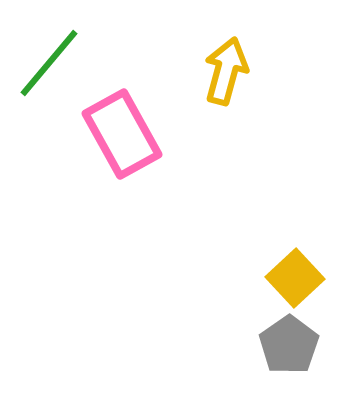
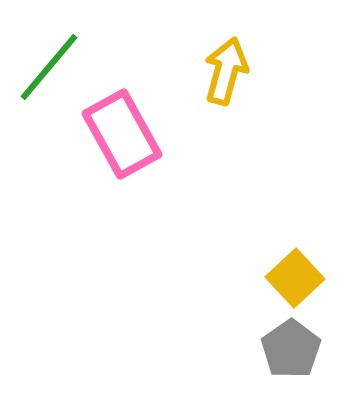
green line: moved 4 px down
gray pentagon: moved 2 px right, 4 px down
